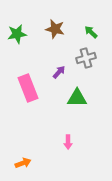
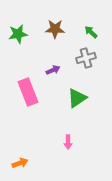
brown star: rotated 12 degrees counterclockwise
green star: moved 1 px right
purple arrow: moved 6 px left, 2 px up; rotated 24 degrees clockwise
pink rectangle: moved 4 px down
green triangle: rotated 35 degrees counterclockwise
orange arrow: moved 3 px left
